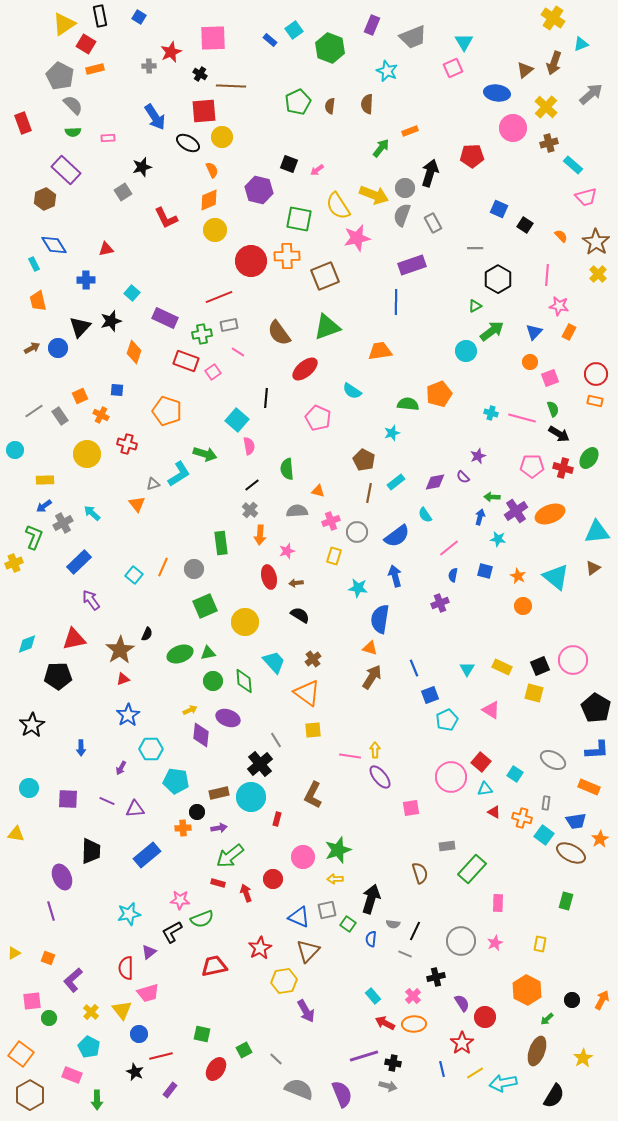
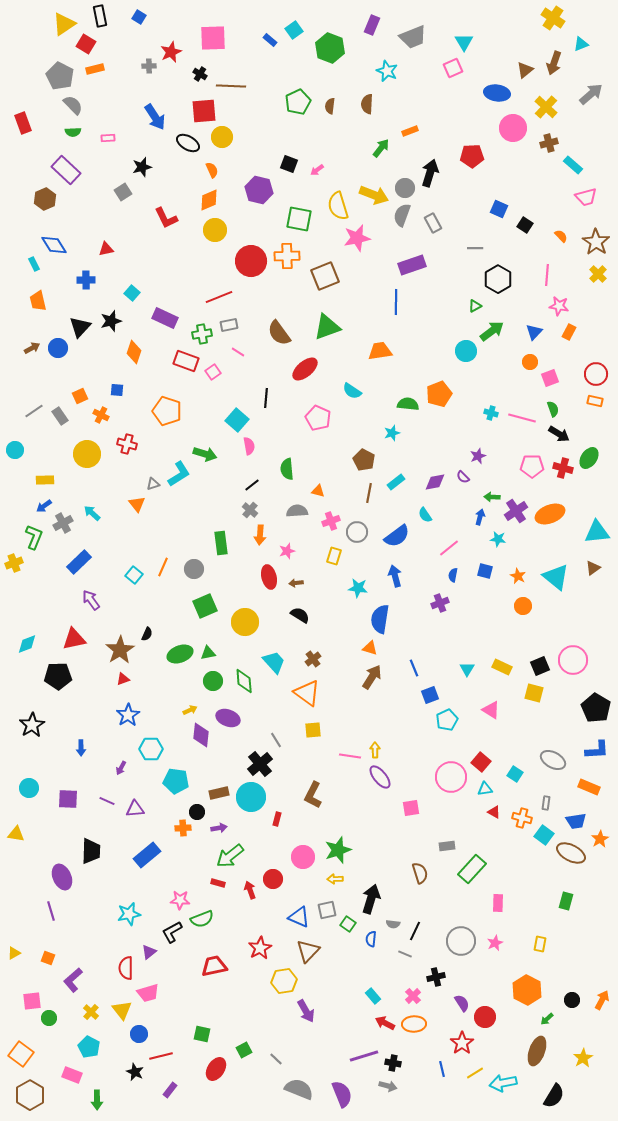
yellow semicircle at (338, 206): rotated 16 degrees clockwise
red arrow at (246, 893): moved 4 px right, 3 px up
